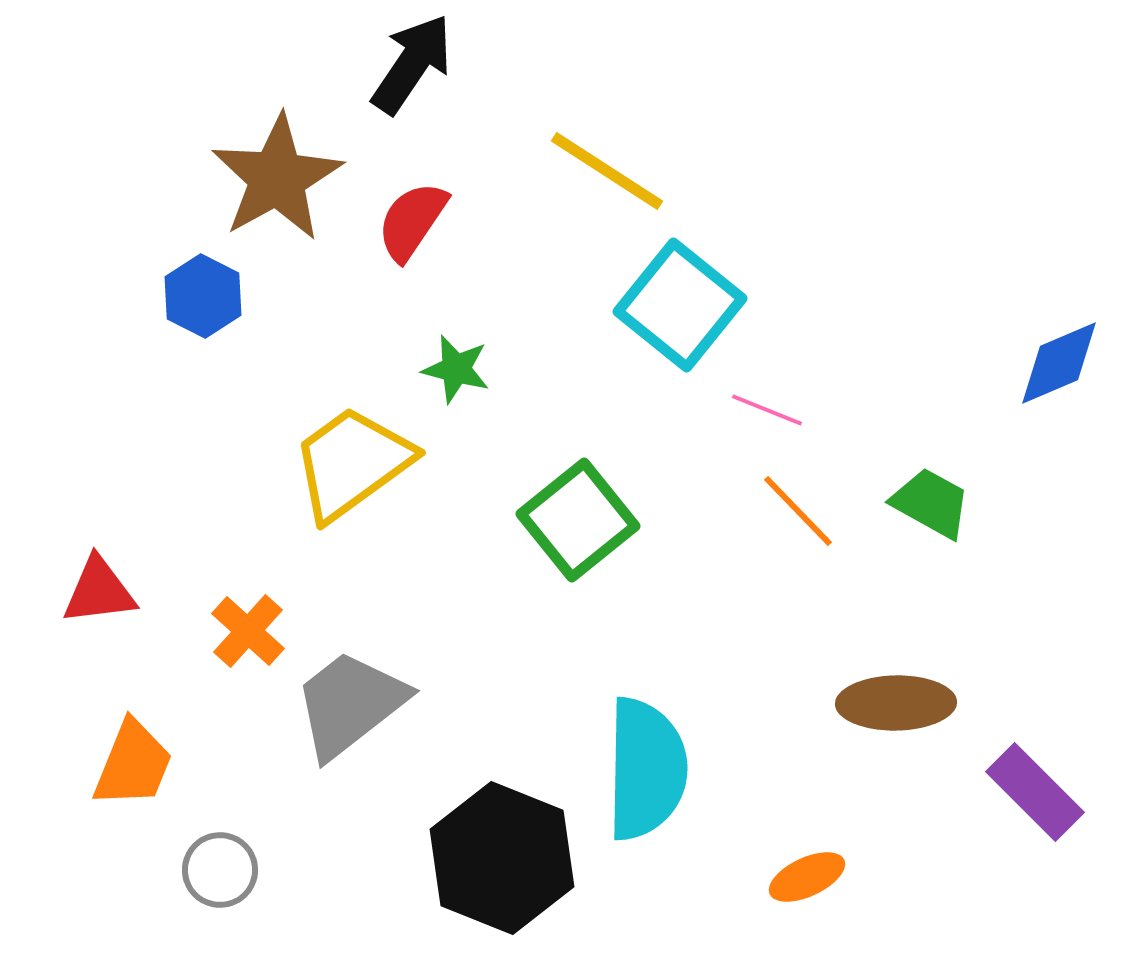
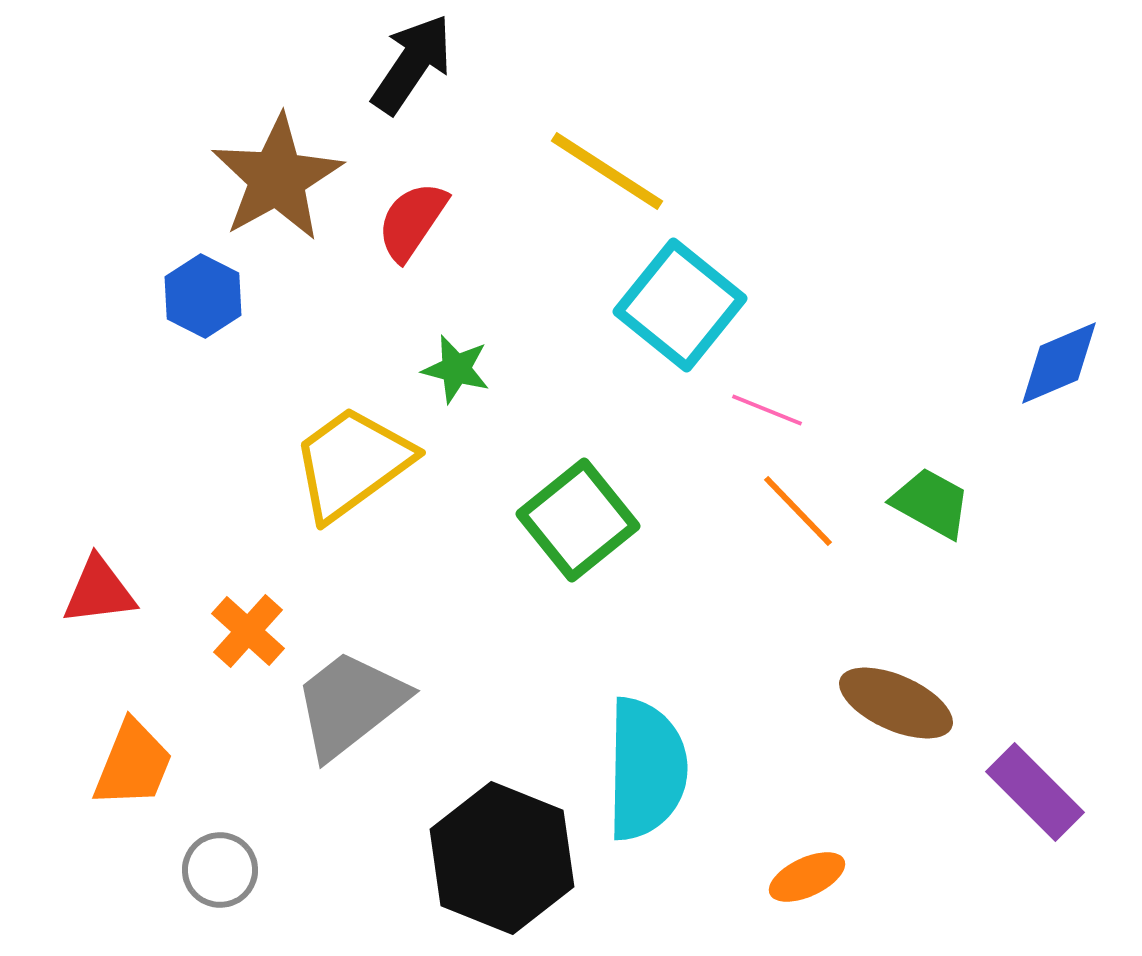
brown ellipse: rotated 25 degrees clockwise
